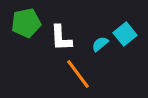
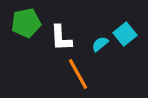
orange line: rotated 8 degrees clockwise
